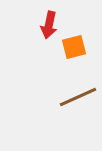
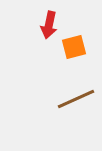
brown line: moved 2 px left, 2 px down
